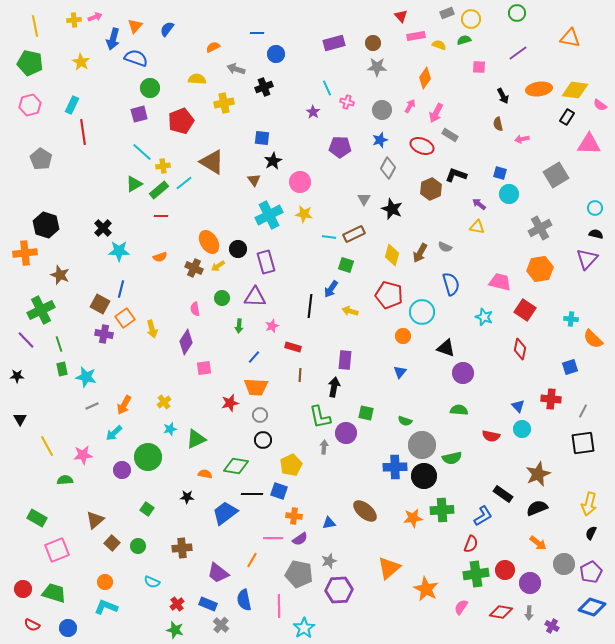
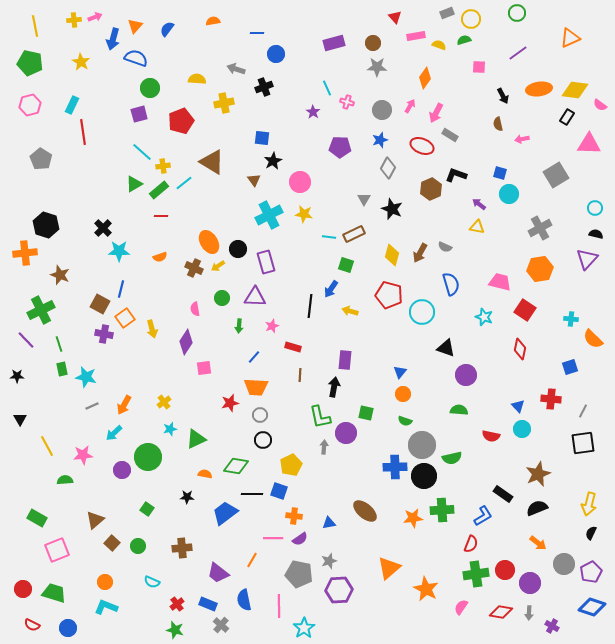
red triangle at (401, 16): moved 6 px left, 1 px down
orange triangle at (570, 38): rotated 35 degrees counterclockwise
orange semicircle at (213, 47): moved 26 px up; rotated 16 degrees clockwise
orange circle at (403, 336): moved 58 px down
purple circle at (463, 373): moved 3 px right, 2 px down
